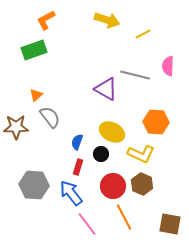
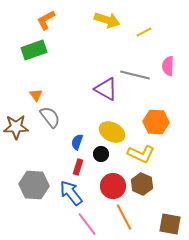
yellow line: moved 1 px right, 2 px up
orange triangle: rotated 24 degrees counterclockwise
